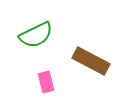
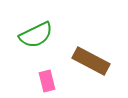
pink rectangle: moved 1 px right, 1 px up
